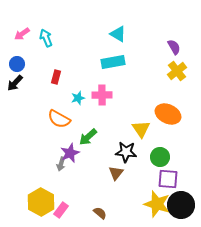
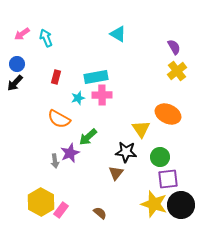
cyan rectangle: moved 17 px left, 15 px down
gray arrow: moved 6 px left, 3 px up; rotated 24 degrees counterclockwise
purple square: rotated 10 degrees counterclockwise
yellow star: moved 3 px left
